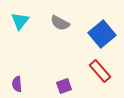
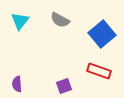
gray semicircle: moved 3 px up
red rectangle: moved 1 px left; rotated 30 degrees counterclockwise
